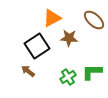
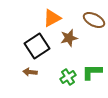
brown ellipse: rotated 15 degrees counterclockwise
brown star: rotated 18 degrees counterclockwise
brown arrow: moved 2 px right, 1 px down; rotated 32 degrees counterclockwise
